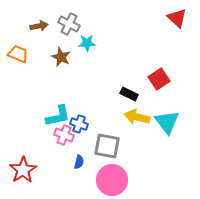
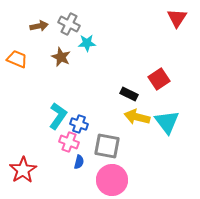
red triangle: rotated 20 degrees clockwise
orange trapezoid: moved 1 px left, 5 px down
cyan L-shape: rotated 44 degrees counterclockwise
pink cross: moved 5 px right, 7 px down
